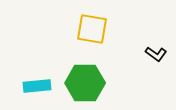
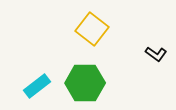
yellow square: rotated 28 degrees clockwise
cyan rectangle: rotated 32 degrees counterclockwise
